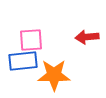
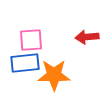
blue rectangle: moved 2 px right, 2 px down
